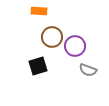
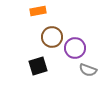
orange rectangle: moved 1 px left; rotated 14 degrees counterclockwise
purple circle: moved 2 px down
